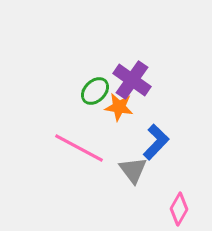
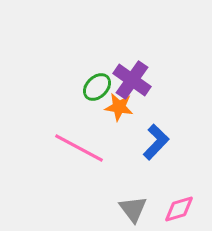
green ellipse: moved 2 px right, 4 px up
gray triangle: moved 39 px down
pink diamond: rotated 44 degrees clockwise
